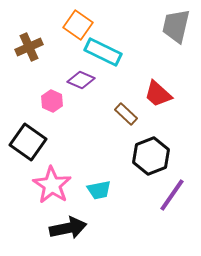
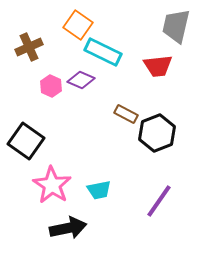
red trapezoid: moved 28 px up; rotated 48 degrees counterclockwise
pink hexagon: moved 1 px left, 15 px up
brown rectangle: rotated 15 degrees counterclockwise
black square: moved 2 px left, 1 px up
black hexagon: moved 6 px right, 23 px up
purple line: moved 13 px left, 6 px down
